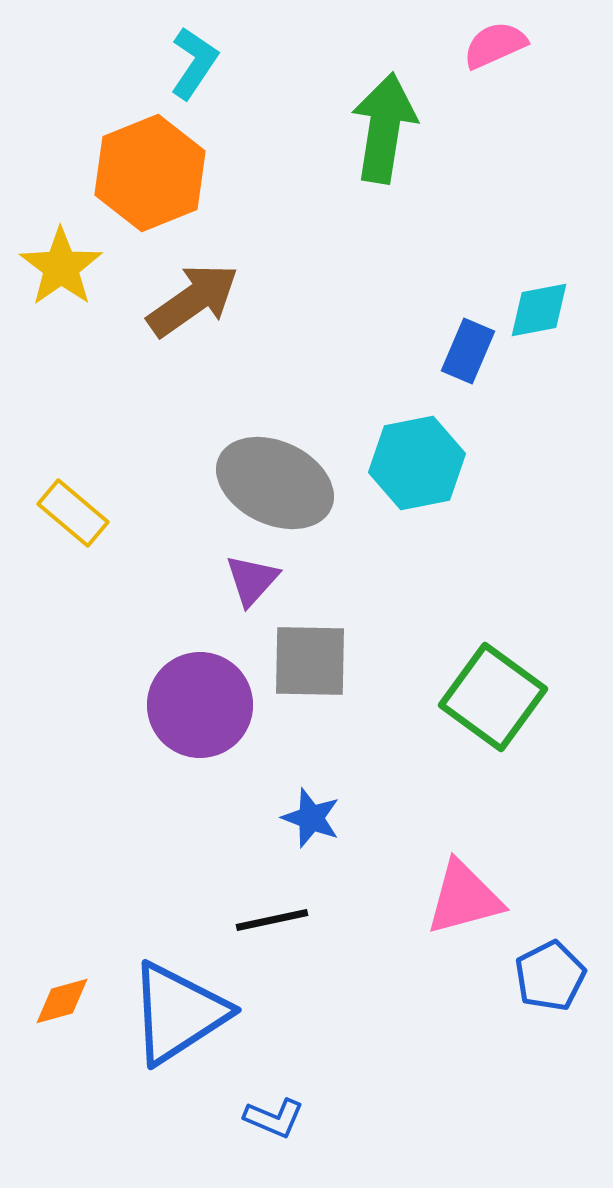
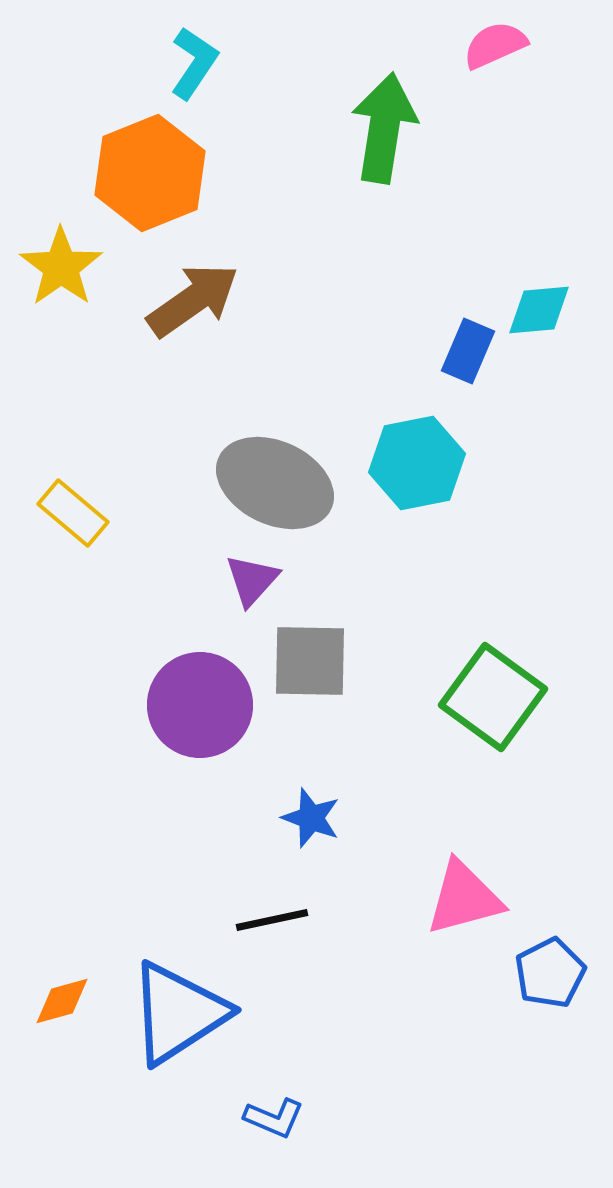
cyan diamond: rotated 6 degrees clockwise
blue pentagon: moved 3 px up
